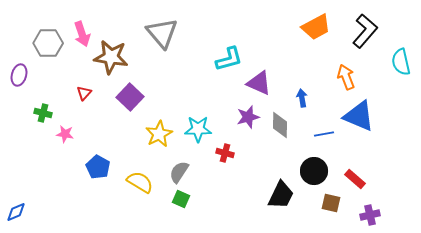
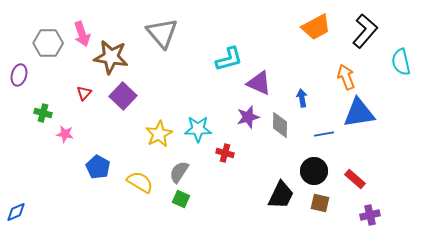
purple square: moved 7 px left, 1 px up
blue triangle: moved 3 px up; rotated 32 degrees counterclockwise
brown square: moved 11 px left
